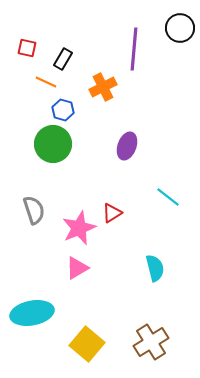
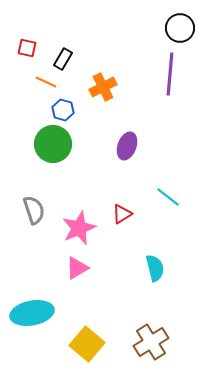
purple line: moved 36 px right, 25 px down
red triangle: moved 10 px right, 1 px down
